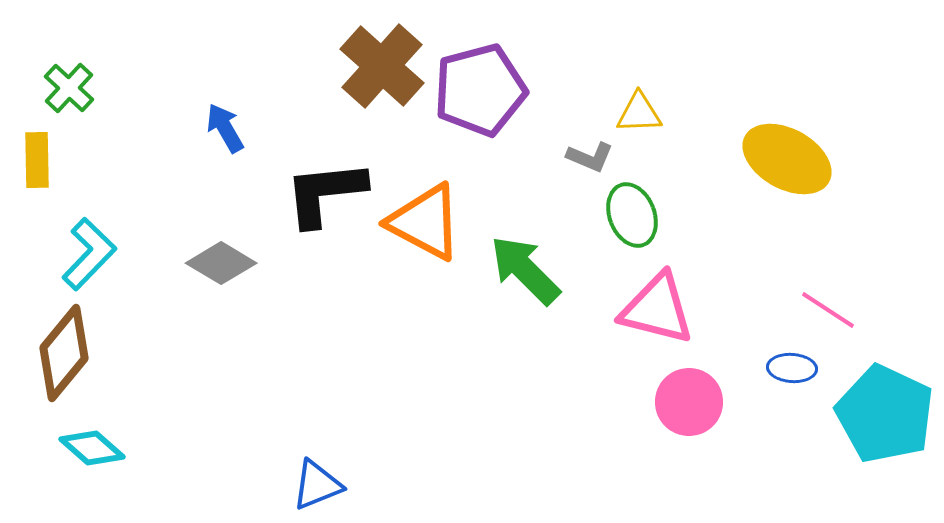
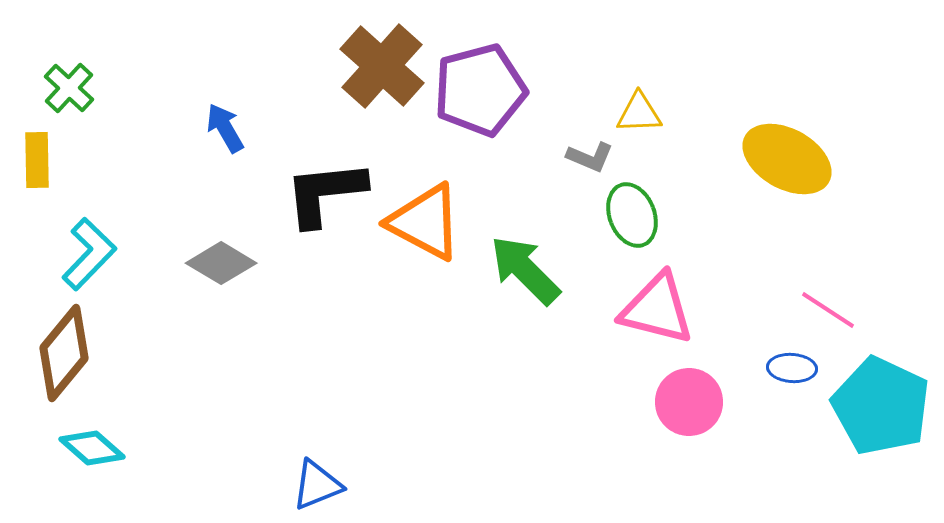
cyan pentagon: moved 4 px left, 8 px up
